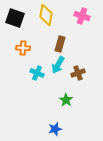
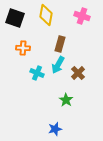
brown cross: rotated 24 degrees counterclockwise
